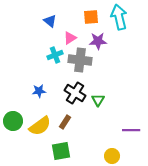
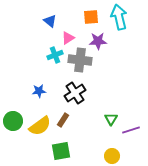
pink triangle: moved 2 px left
black cross: rotated 25 degrees clockwise
green triangle: moved 13 px right, 19 px down
brown rectangle: moved 2 px left, 2 px up
purple line: rotated 18 degrees counterclockwise
